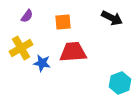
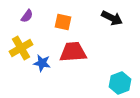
orange square: rotated 18 degrees clockwise
